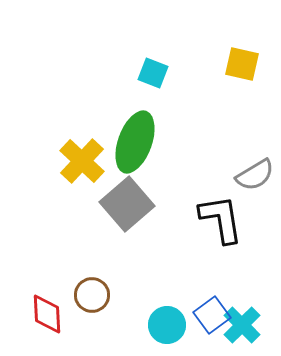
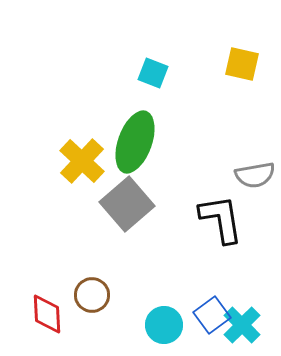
gray semicircle: rotated 21 degrees clockwise
cyan circle: moved 3 px left
